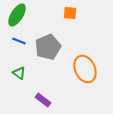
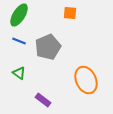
green ellipse: moved 2 px right
orange ellipse: moved 1 px right, 11 px down
